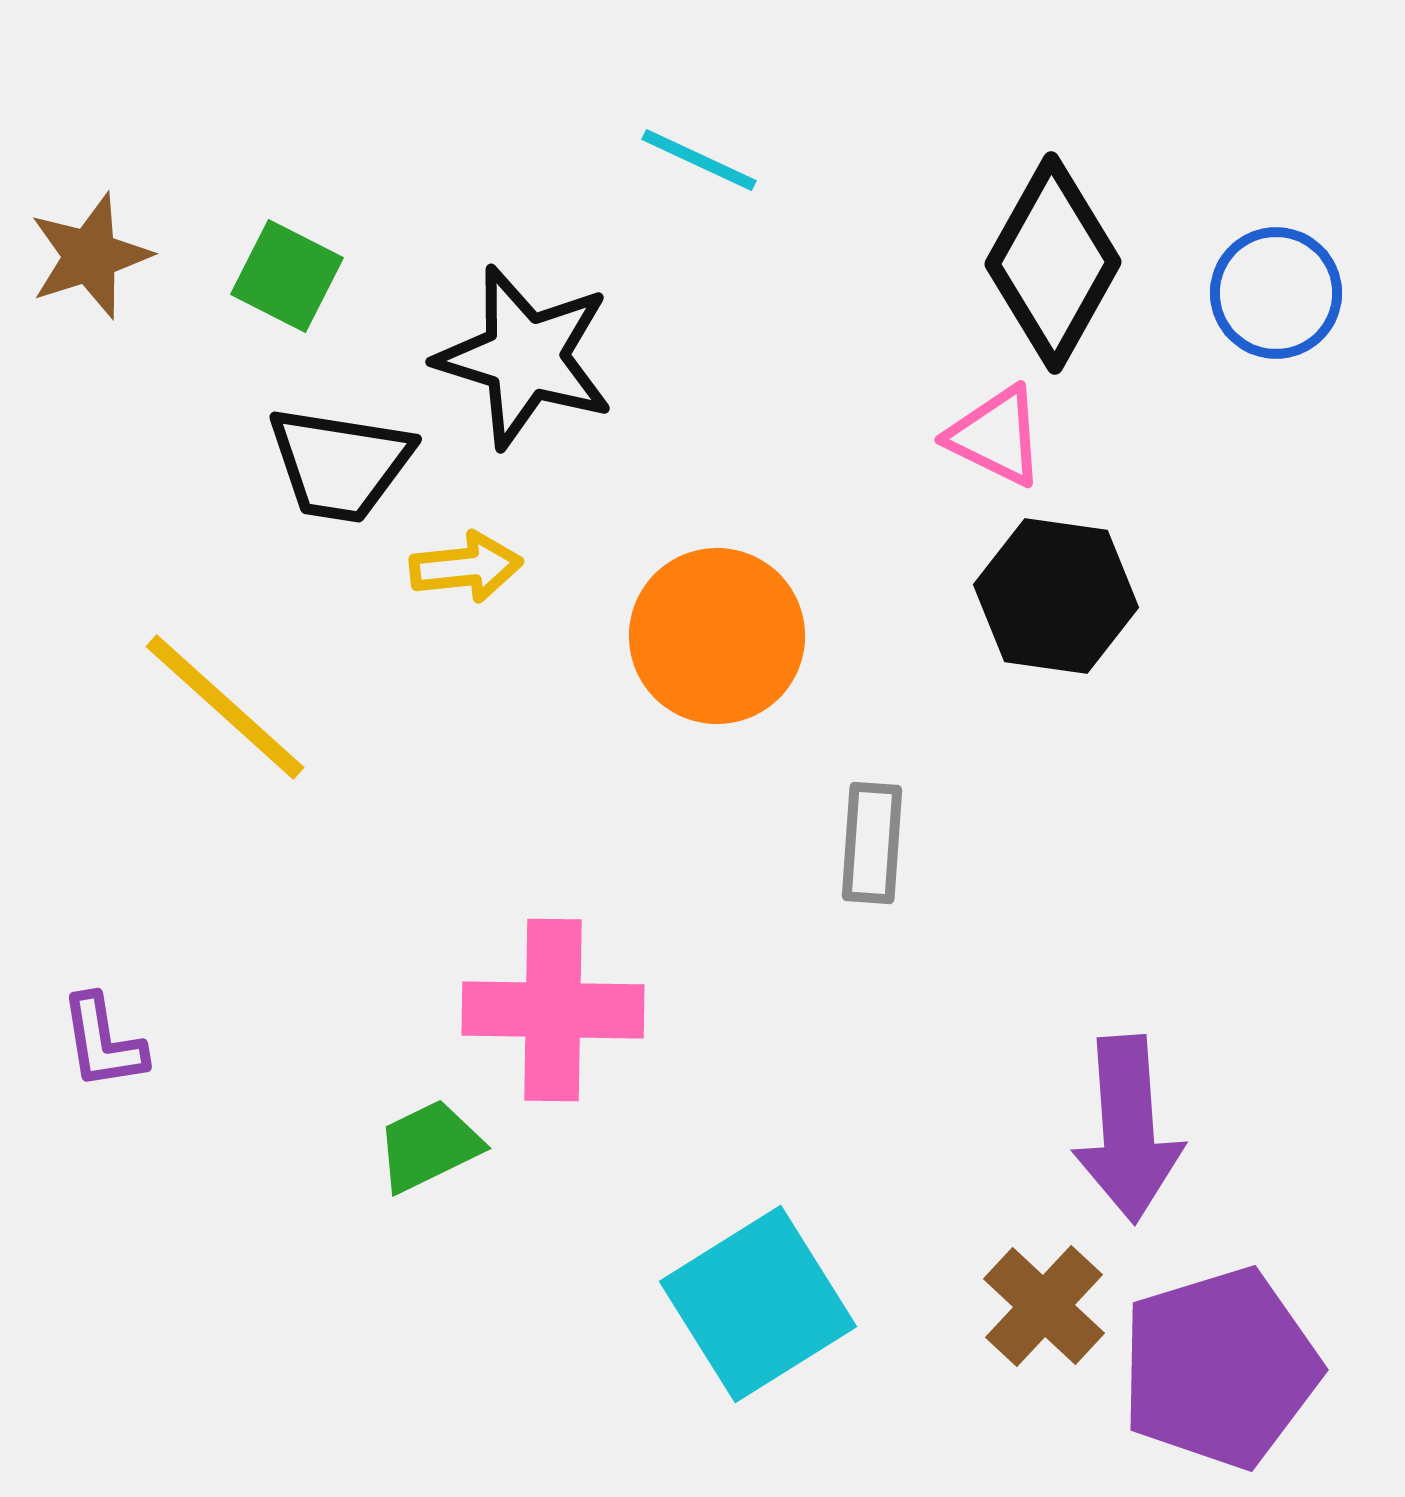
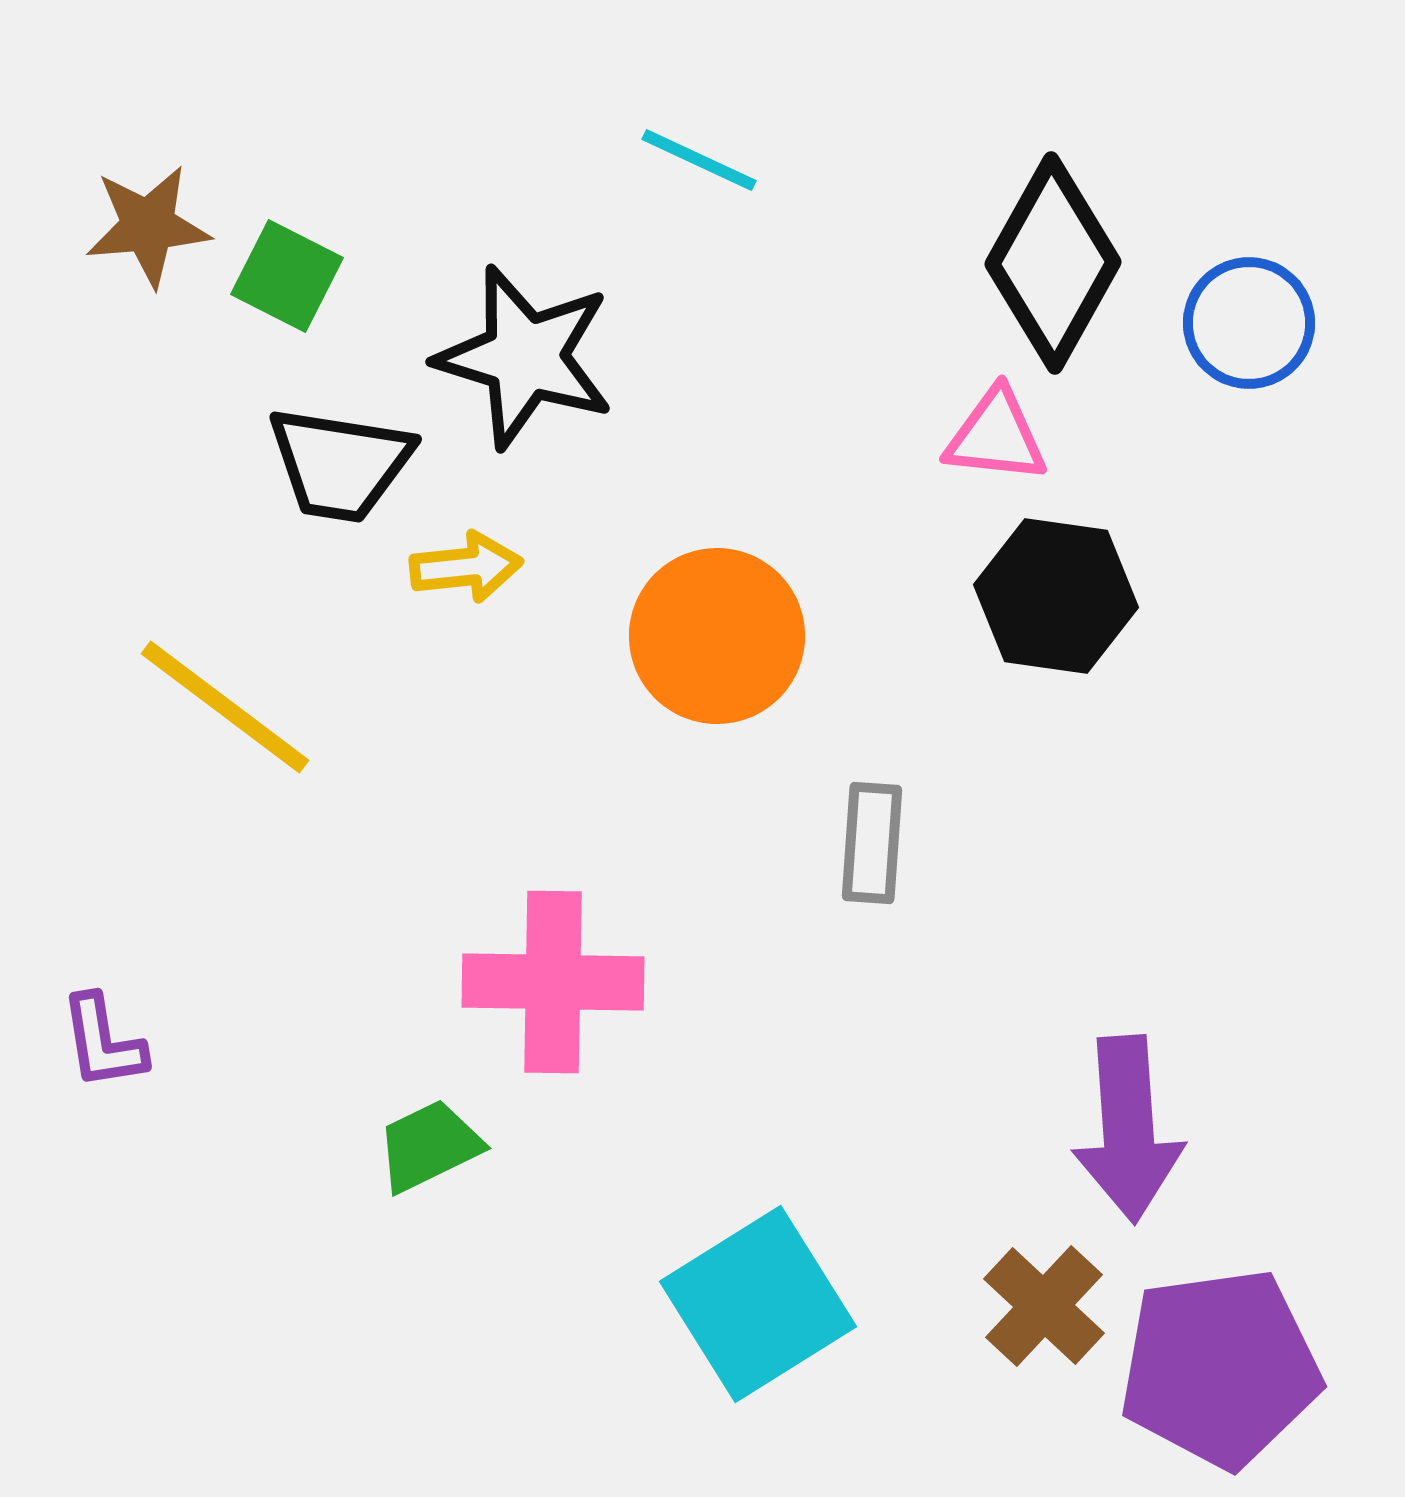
brown star: moved 58 px right, 30 px up; rotated 13 degrees clockwise
blue circle: moved 27 px left, 30 px down
pink triangle: rotated 20 degrees counterclockwise
yellow line: rotated 5 degrees counterclockwise
pink cross: moved 28 px up
purple pentagon: rotated 9 degrees clockwise
